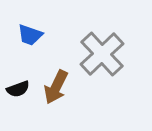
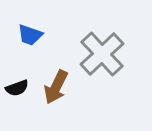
black semicircle: moved 1 px left, 1 px up
